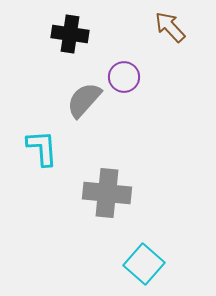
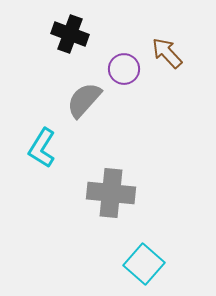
brown arrow: moved 3 px left, 26 px down
black cross: rotated 12 degrees clockwise
purple circle: moved 8 px up
cyan L-shape: rotated 144 degrees counterclockwise
gray cross: moved 4 px right
